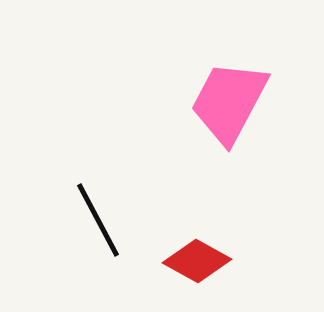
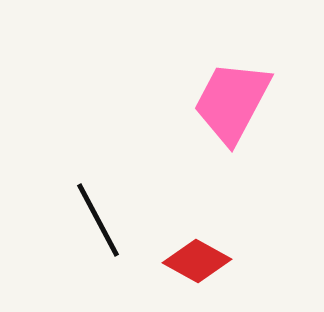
pink trapezoid: moved 3 px right
